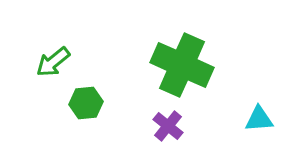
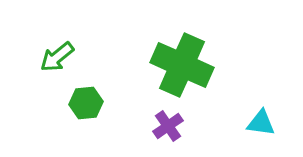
green arrow: moved 4 px right, 5 px up
cyan triangle: moved 2 px right, 4 px down; rotated 12 degrees clockwise
purple cross: rotated 16 degrees clockwise
